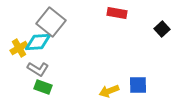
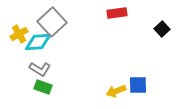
red rectangle: rotated 18 degrees counterclockwise
gray square: moved 1 px right; rotated 8 degrees clockwise
yellow cross: moved 14 px up
gray L-shape: moved 2 px right
yellow arrow: moved 7 px right
